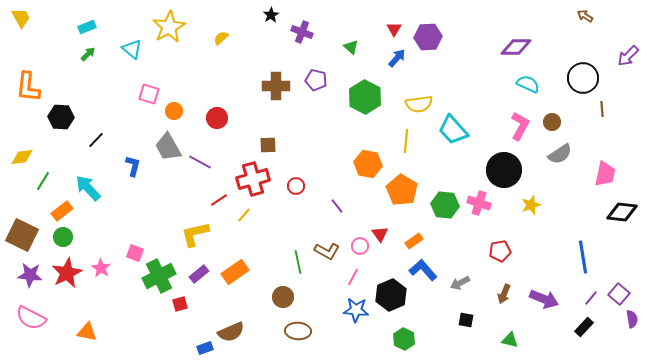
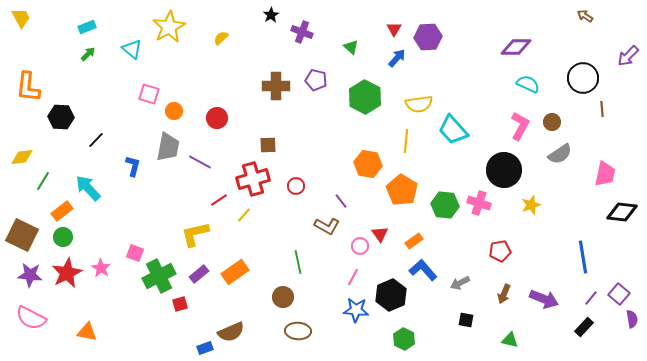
gray trapezoid at (168, 147): rotated 140 degrees counterclockwise
purple line at (337, 206): moved 4 px right, 5 px up
brown L-shape at (327, 251): moved 25 px up
